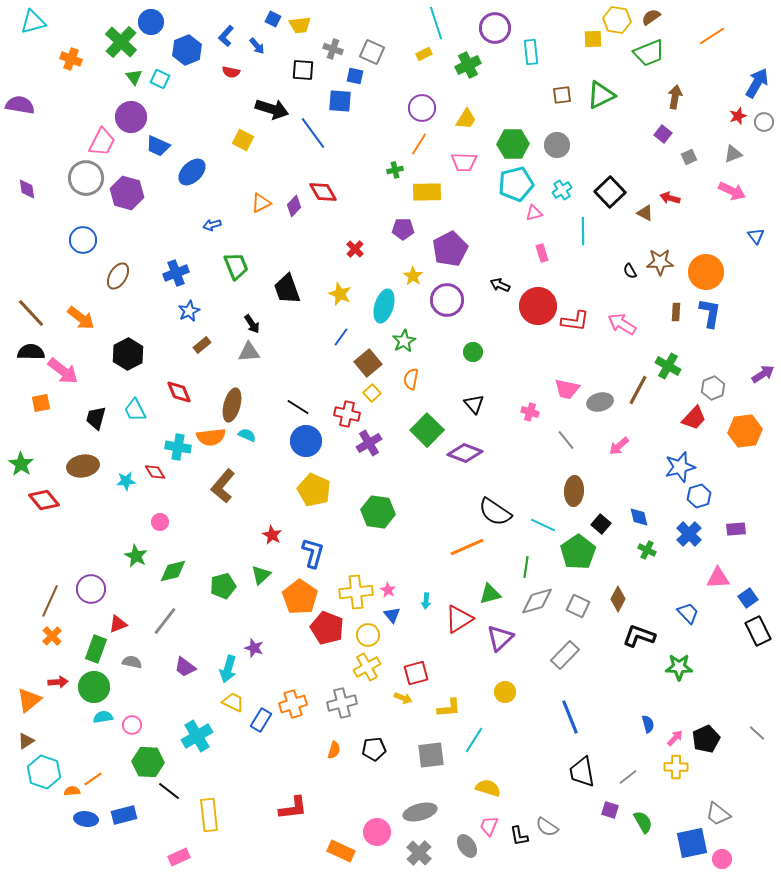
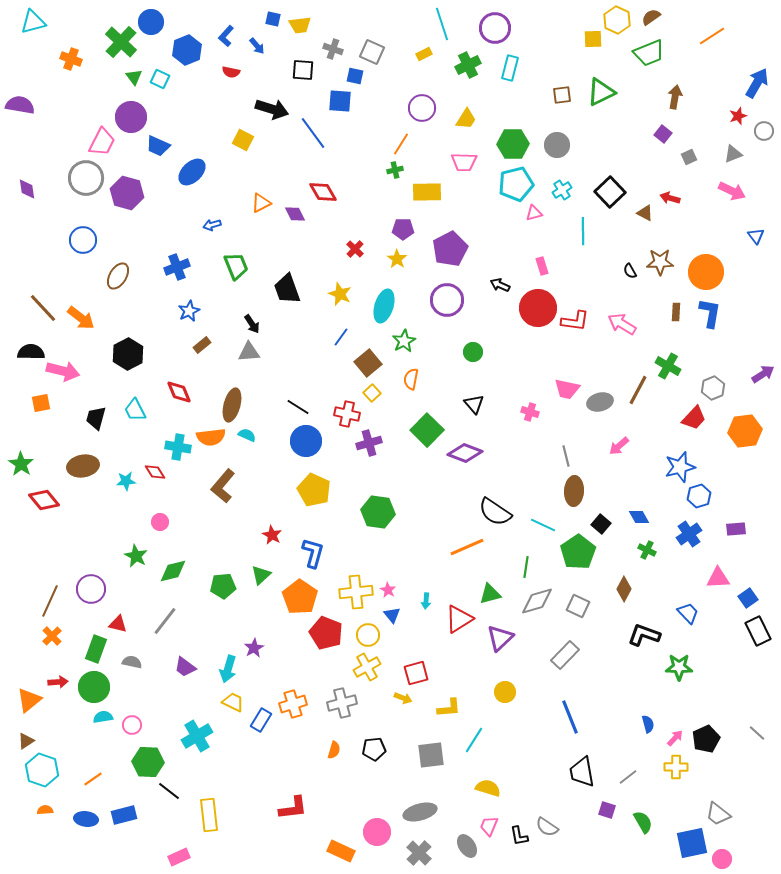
blue square at (273, 19): rotated 14 degrees counterclockwise
yellow hexagon at (617, 20): rotated 16 degrees clockwise
cyan line at (436, 23): moved 6 px right, 1 px down
cyan rectangle at (531, 52): moved 21 px left, 16 px down; rotated 20 degrees clockwise
green triangle at (601, 95): moved 3 px up
gray circle at (764, 122): moved 9 px down
orange line at (419, 144): moved 18 px left
purple diamond at (294, 206): moved 1 px right, 8 px down; rotated 70 degrees counterclockwise
pink rectangle at (542, 253): moved 13 px down
blue cross at (176, 273): moved 1 px right, 6 px up
yellow star at (413, 276): moved 16 px left, 17 px up
red circle at (538, 306): moved 2 px down
brown line at (31, 313): moved 12 px right, 5 px up
pink arrow at (63, 371): rotated 24 degrees counterclockwise
gray line at (566, 440): moved 16 px down; rotated 25 degrees clockwise
purple cross at (369, 443): rotated 15 degrees clockwise
blue diamond at (639, 517): rotated 15 degrees counterclockwise
blue cross at (689, 534): rotated 10 degrees clockwise
green pentagon at (223, 586): rotated 10 degrees clockwise
brown diamond at (618, 599): moved 6 px right, 10 px up
red triangle at (118, 624): rotated 36 degrees clockwise
red pentagon at (327, 628): moved 1 px left, 5 px down
black L-shape at (639, 636): moved 5 px right, 1 px up
purple star at (254, 648): rotated 24 degrees clockwise
cyan hexagon at (44, 772): moved 2 px left, 2 px up
orange semicircle at (72, 791): moved 27 px left, 19 px down
purple square at (610, 810): moved 3 px left
